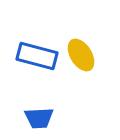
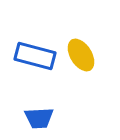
blue rectangle: moved 2 px left
